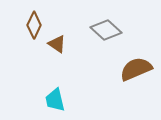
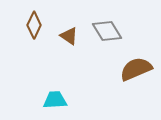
gray diamond: moved 1 px right, 1 px down; rotated 16 degrees clockwise
brown triangle: moved 12 px right, 8 px up
cyan trapezoid: rotated 100 degrees clockwise
